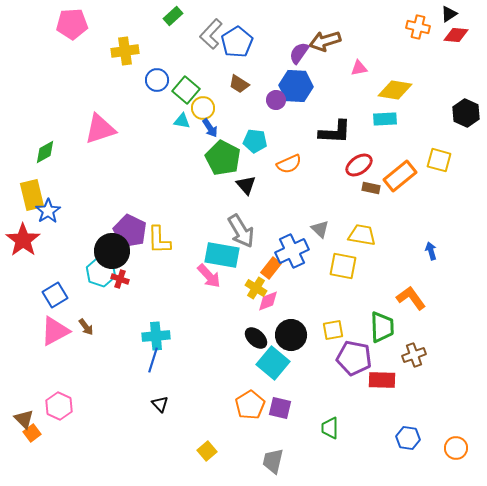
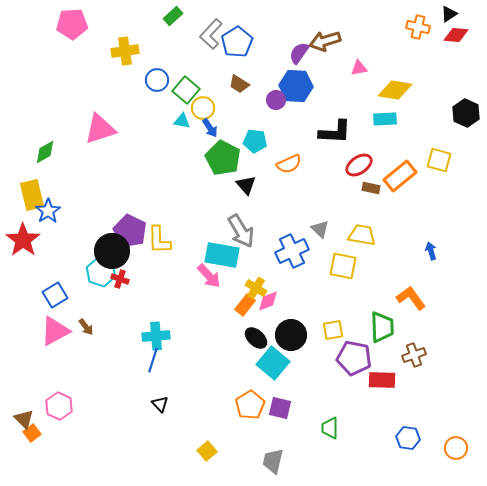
orange rectangle at (271, 268): moved 26 px left, 37 px down
